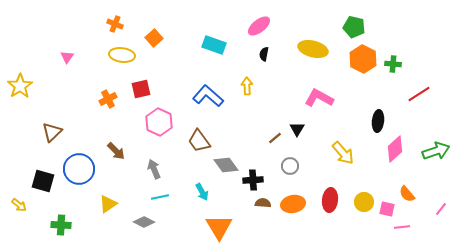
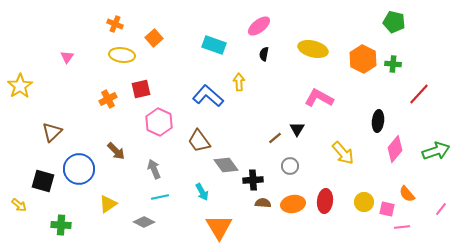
green pentagon at (354, 27): moved 40 px right, 5 px up
yellow arrow at (247, 86): moved 8 px left, 4 px up
red line at (419, 94): rotated 15 degrees counterclockwise
pink diamond at (395, 149): rotated 8 degrees counterclockwise
red ellipse at (330, 200): moved 5 px left, 1 px down
